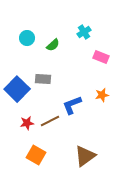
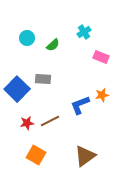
blue L-shape: moved 8 px right
